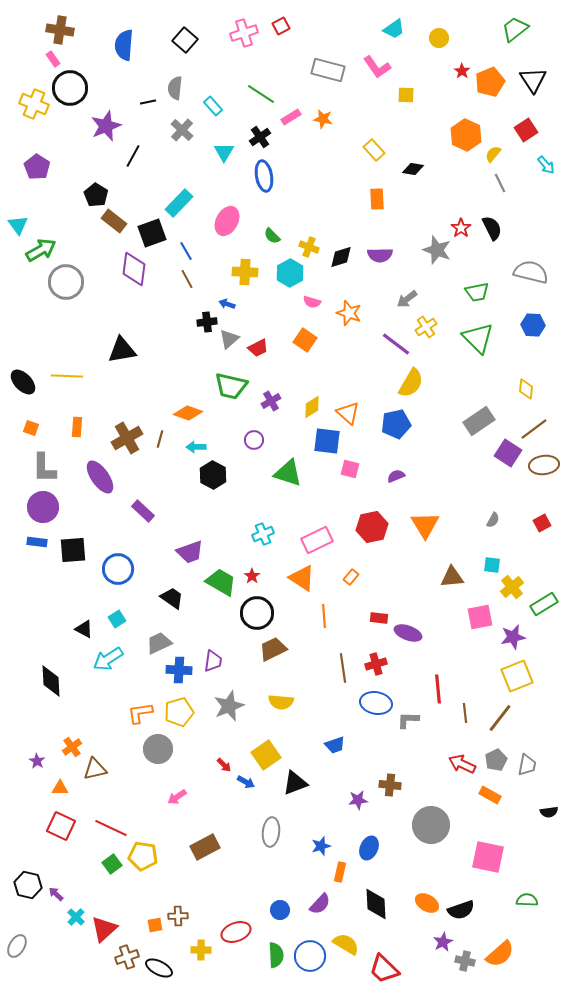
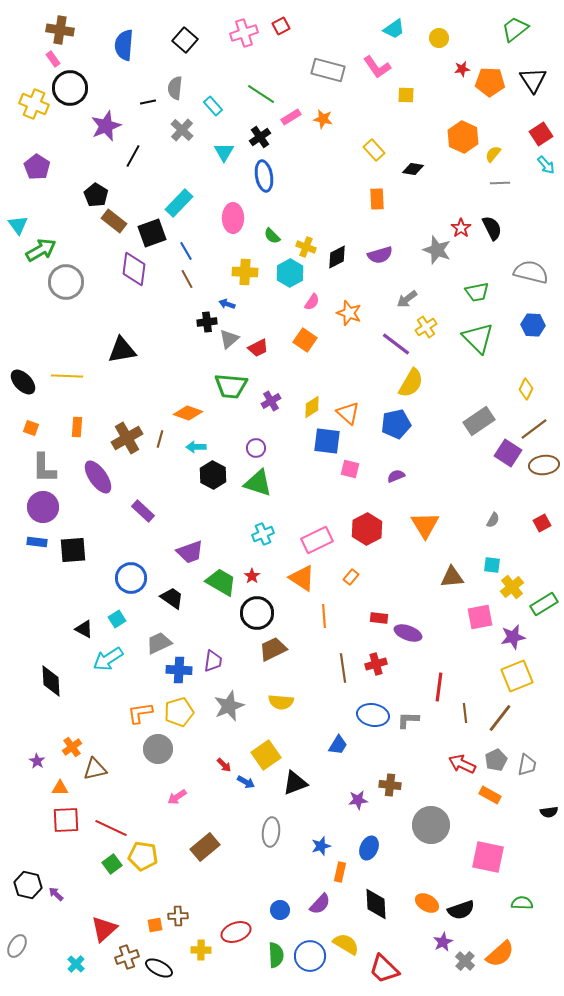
red star at (462, 71): moved 2 px up; rotated 28 degrees clockwise
orange pentagon at (490, 82): rotated 24 degrees clockwise
red square at (526, 130): moved 15 px right, 4 px down
orange hexagon at (466, 135): moved 3 px left, 2 px down
gray line at (500, 183): rotated 66 degrees counterclockwise
pink ellipse at (227, 221): moved 6 px right, 3 px up; rotated 28 degrees counterclockwise
yellow cross at (309, 247): moved 3 px left
purple semicircle at (380, 255): rotated 15 degrees counterclockwise
black diamond at (341, 257): moved 4 px left; rotated 10 degrees counterclockwise
pink semicircle at (312, 302): rotated 72 degrees counterclockwise
green trapezoid at (231, 386): rotated 8 degrees counterclockwise
yellow diamond at (526, 389): rotated 20 degrees clockwise
purple circle at (254, 440): moved 2 px right, 8 px down
green triangle at (288, 473): moved 30 px left, 10 px down
purple ellipse at (100, 477): moved 2 px left
red hexagon at (372, 527): moved 5 px left, 2 px down; rotated 16 degrees counterclockwise
blue circle at (118, 569): moved 13 px right, 9 px down
red line at (438, 689): moved 1 px right, 2 px up; rotated 12 degrees clockwise
blue ellipse at (376, 703): moved 3 px left, 12 px down
blue trapezoid at (335, 745): moved 3 px right; rotated 40 degrees counterclockwise
red square at (61, 826): moved 5 px right, 6 px up; rotated 28 degrees counterclockwise
brown rectangle at (205, 847): rotated 12 degrees counterclockwise
green semicircle at (527, 900): moved 5 px left, 3 px down
cyan cross at (76, 917): moved 47 px down
gray cross at (465, 961): rotated 30 degrees clockwise
